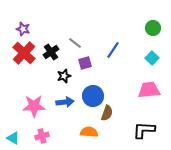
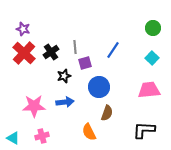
gray line: moved 4 px down; rotated 48 degrees clockwise
blue circle: moved 6 px right, 9 px up
orange semicircle: rotated 120 degrees counterclockwise
